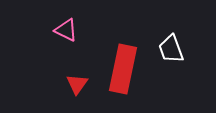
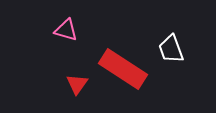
pink triangle: rotated 10 degrees counterclockwise
red rectangle: rotated 69 degrees counterclockwise
